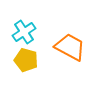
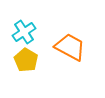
yellow pentagon: rotated 15 degrees clockwise
